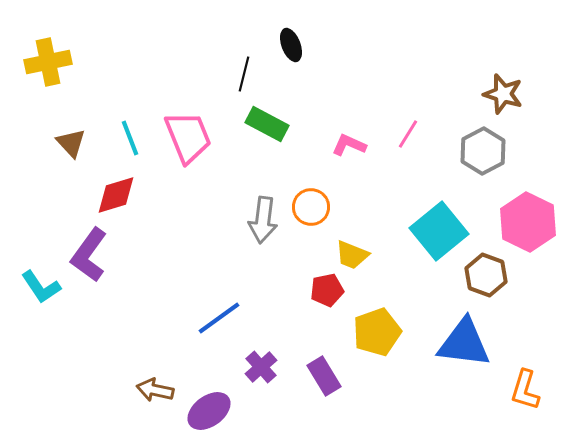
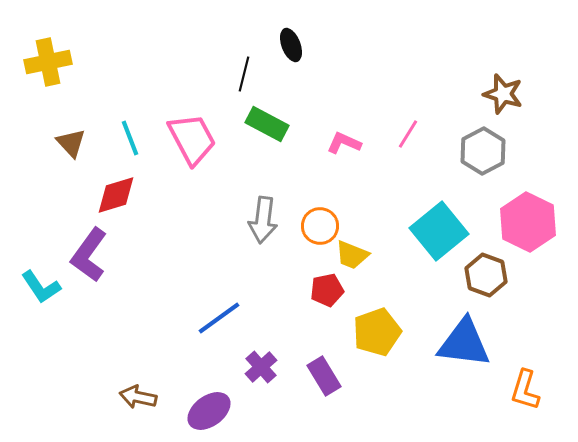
pink trapezoid: moved 4 px right, 2 px down; rotated 6 degrees counterclockwise
pink L-shape: moved 5 px left, 2 px up
orange circle: moved 9 px right, 19 px down
brown arrow: moved 17 px left, 7 px down
